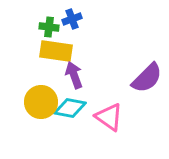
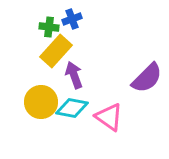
yellow rectangle: rotated 56 degrees counterclockwise
cyan diamond: moved 2 px right
